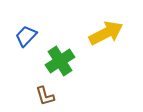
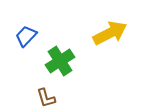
yellow arrow: moved 4 px right
brown L-shape: moved 1 px right, 2 px down
